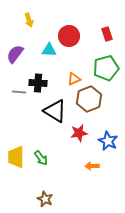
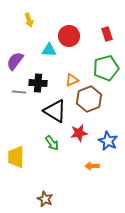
purple semicircle: moved 7 px down
orange triangle: moved 2 px left, 1 px down
green arrow: moved 11 px right, 15 px up
